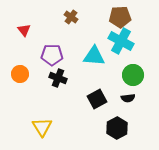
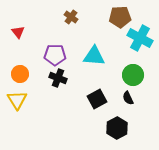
red triangle: moved 6 px left, 2 px down
cyan cross: moved 19 px right, 3 px up
purple pentagon: moved 3 px right
black semicircle: rotated 72 degrees clockwise
yellow triangle: moved 25 px left, 27 px up
